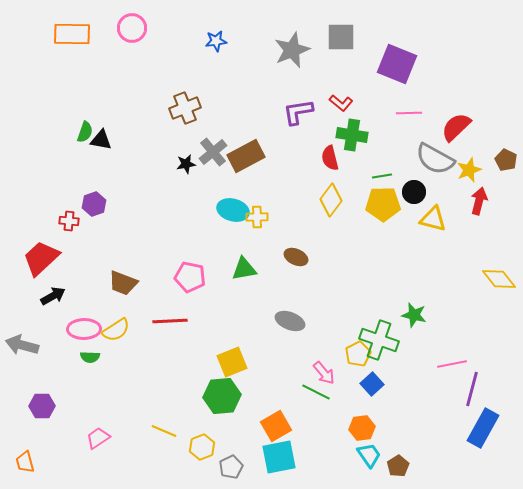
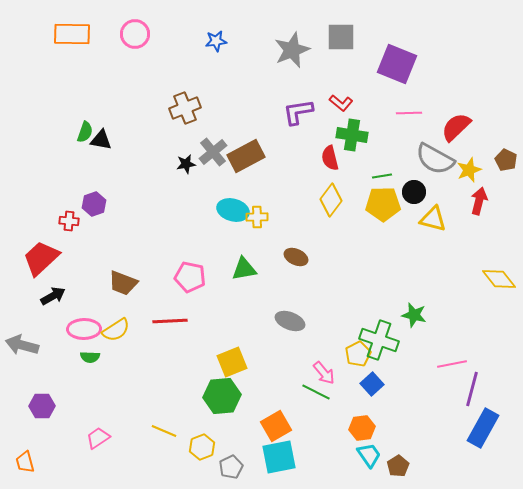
pink circle at (132, 28): moved 3 px right, 6 px down
